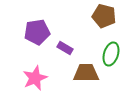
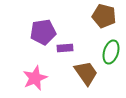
purple pentagon: moved 6 px right
purple rectangle: rotated 35 degrees counterclockwise
green ellipse: moved 2 px up
brown trapezoid: rotated 56 degrees clockwise
